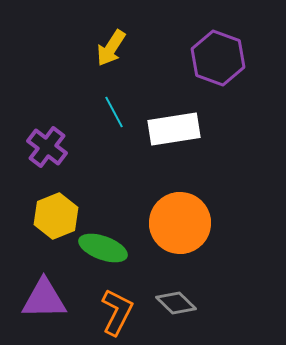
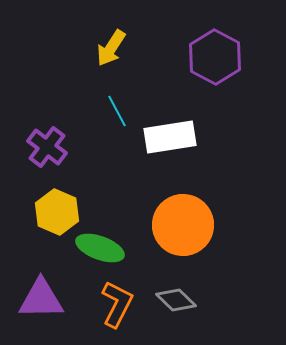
purple hexagon: moved 3 px left, 1 px up; rotated 8 degrees clockwise
cyan line: moved 3 px right, 1 px up
white rectangle: moved 4 px left, 8 px down
yellow hexagon: moved 1 px right, 4 px up; rotated 15 degrees counterclockwise
orange circle: moved 3 px right, 2 px down
green ellipse: moved 3 px left
purple triangle: moved 3 px left
gray diamond: moved 3 px up
orange L-shape: moved 8 px up
